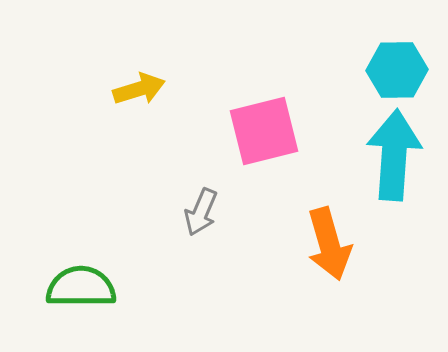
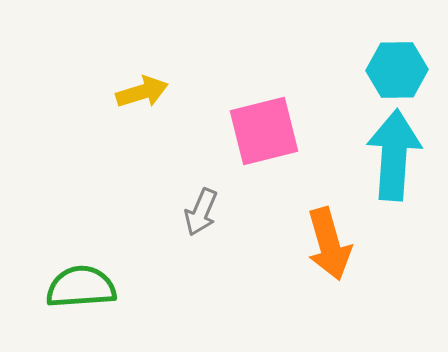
yellow arrow: moved 3 px right, 3 px down
green semicircle: rotated 4 degrees counterclockwise
